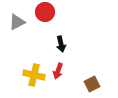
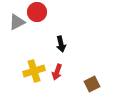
red circle: moved 8 px left
red arrow: moved 1 px left, 1 px down
yellow cross: moved 4 px up; rotated 30 degrees counterclockwise
